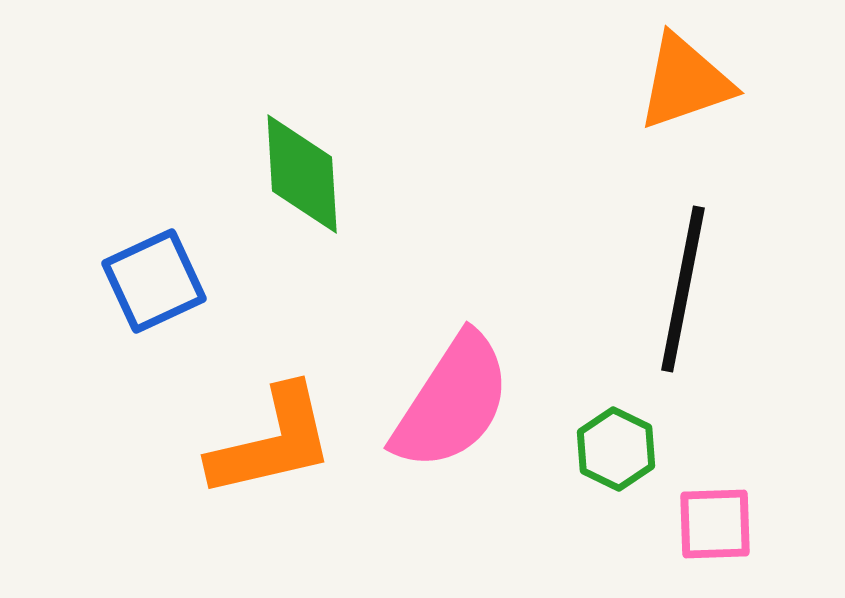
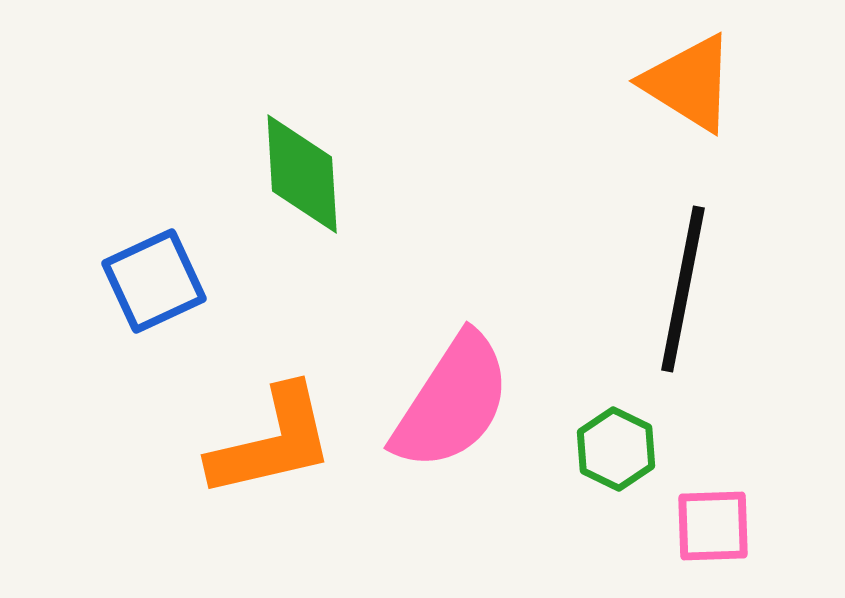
orange triangle: moved 4 px right, 1 px down; rotated 51 degrees clockwise
pink square: moved 2 px left, 2 px down
